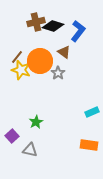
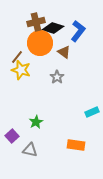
black diamond: moved 2 px down
orange circle: moved 18 px up
gray star: moved 1 px left, 4 px down
orange rectangle: moved 13 px left
